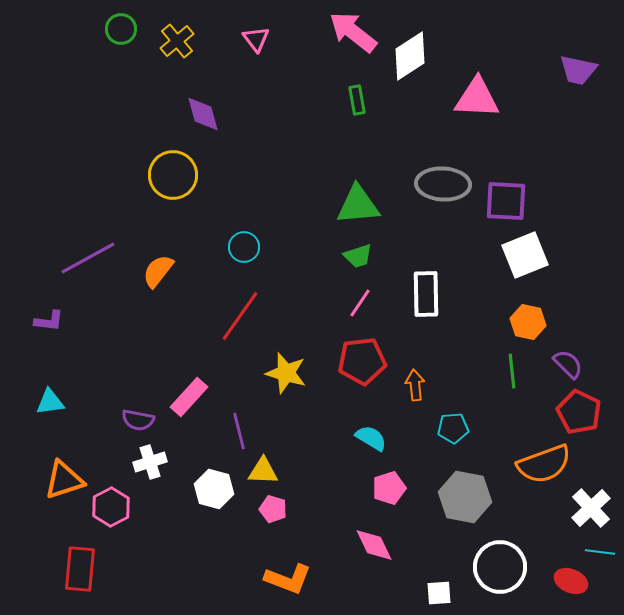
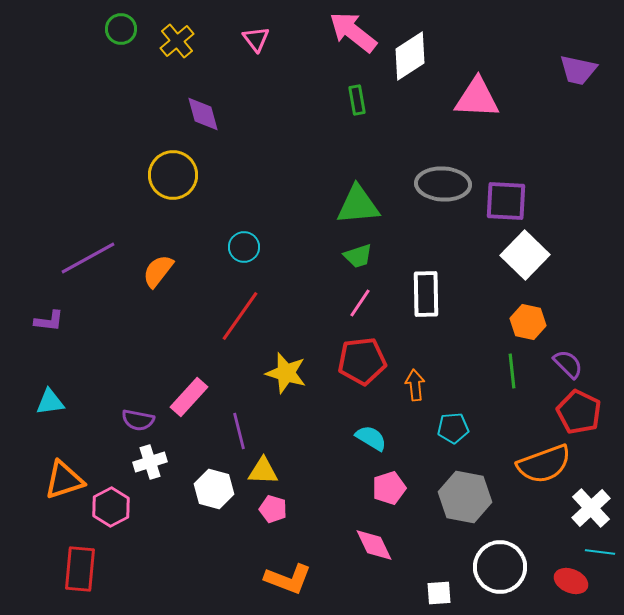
white square at (525, 255): rotated 24 degrees counterclockwise
